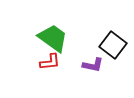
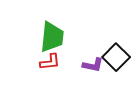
green trapezoid: moved 1 px left, 1 px up; rotated 60 degrees clockwise
black square: moved 3 px right, 12 px down; rotated 8 degrees clockwise
